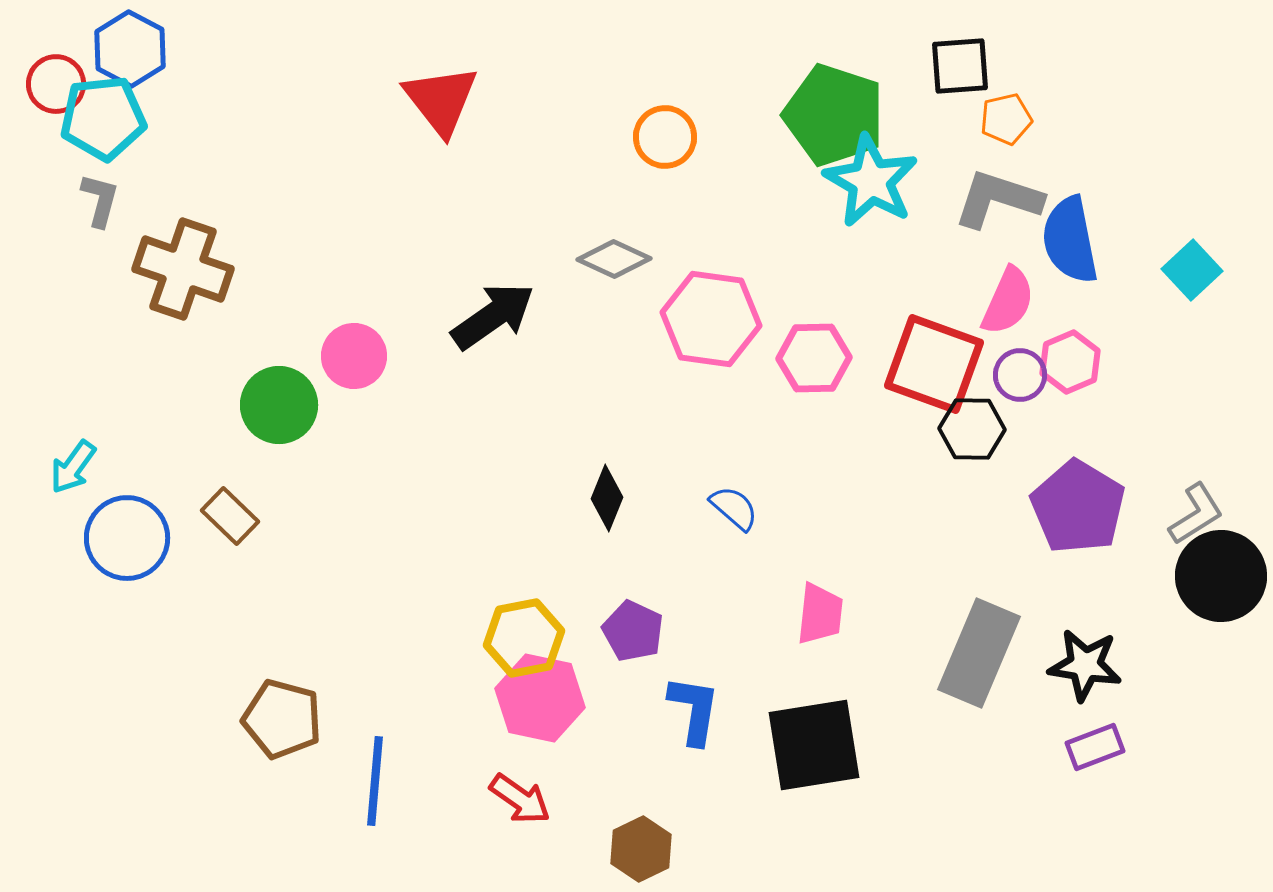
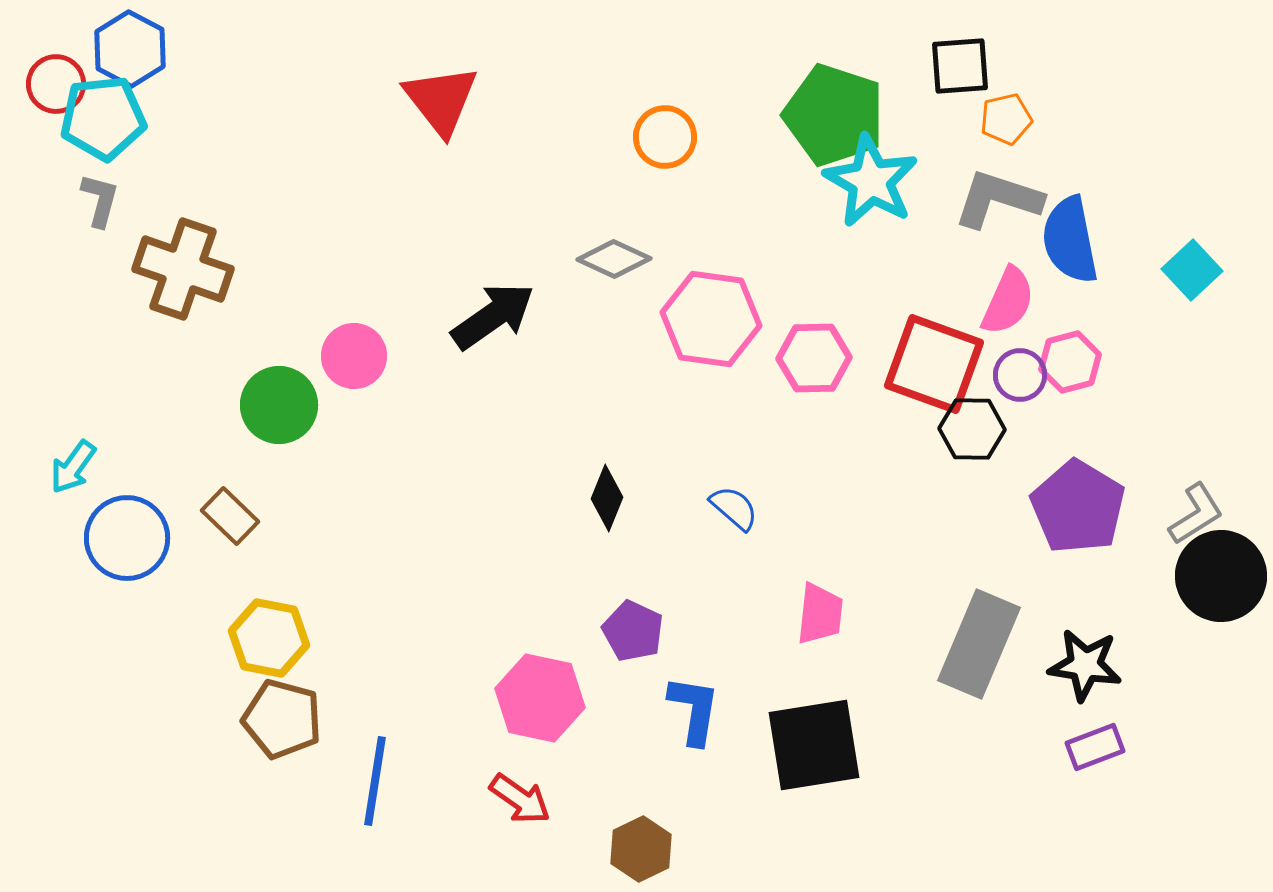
pink hexagon at (1070, 362): rotated 8 degrees clockwise
yellow hexagon at (524, 638): moved 255 px left; rotated 22 degrees clockwise
gray rectangle at (979, 653): moved 9 px up
blue line at (375, 781): rotated 4 degrees clockwise
